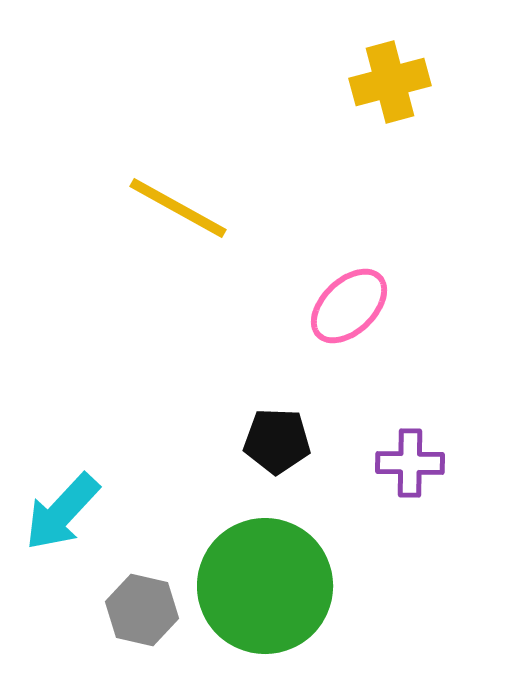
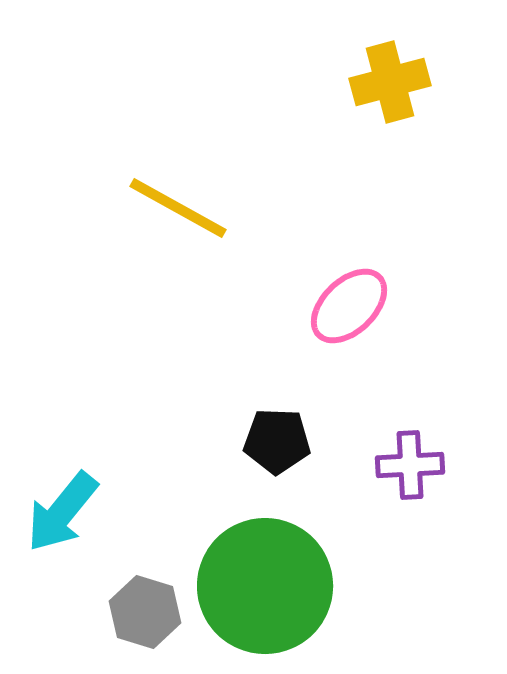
purple cross: moved 2 px down; rotated 4 degrees counterclockwise
cyan arrow: rotated 4 degrees counterclockwise
gray hexagon: moved 3 px right, 2 px down; rotated 4 degrees clockwise
